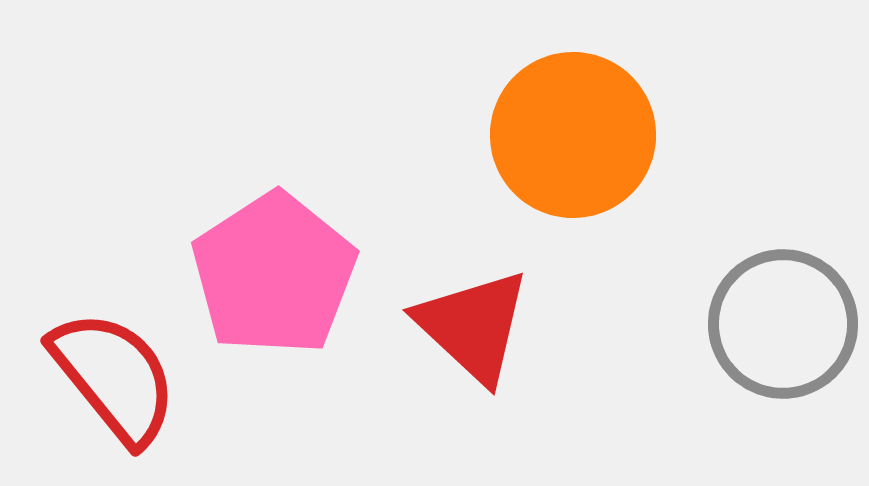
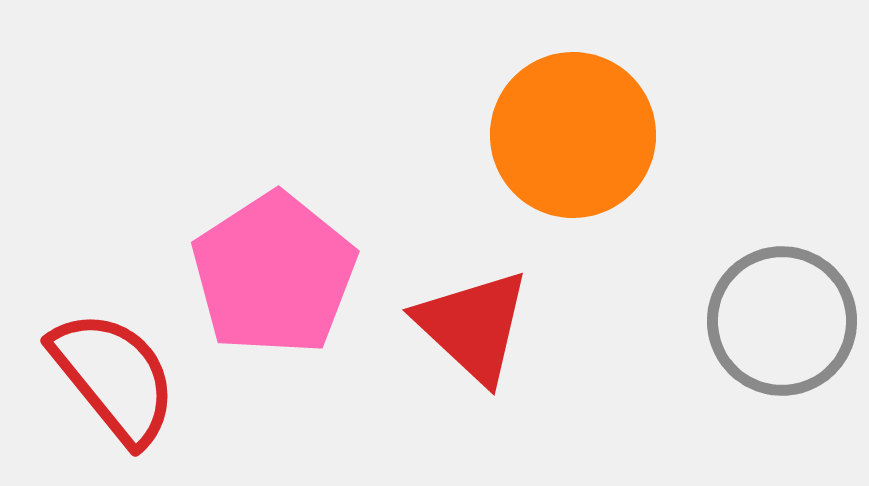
gray circle: moved 1 px left, 3 px up
